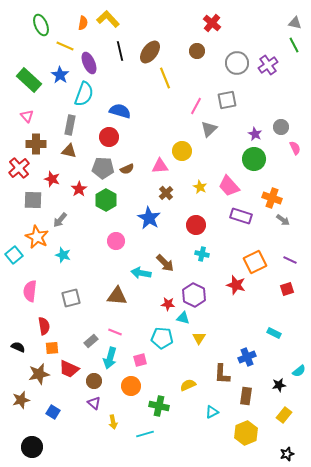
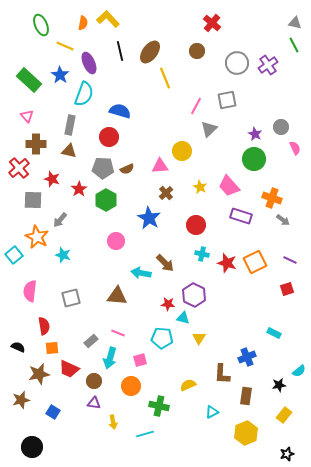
red star at (236, 285): moved 9 px left, 22 px up
pink line at (115, 332): moved 3 px right, 1 px down
purple triangle at (94, 403): rotated 32 degrees counterclockwise
